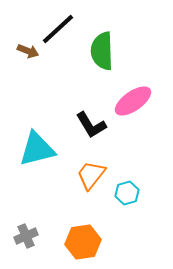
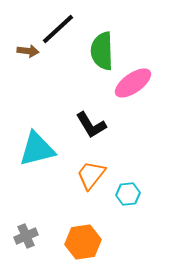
brown arrow: rotated 15 degrees counterclockwise
pink ellipse: moved 18 px up
cyan hexagon: moved 1 px right, 1 px down; rotated 10 degrees clockwise
